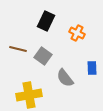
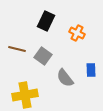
brown line: moved 1 px left
blue rectangle: moved 1 px left, 2 px down
yellow cross: moved 4 px left
